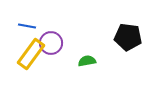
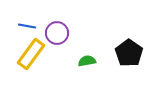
black pentagon: moved 1 px right, 16 px down; rotated 28 degrees clockwise
purple circle: moved 6 px right, 10 px up
